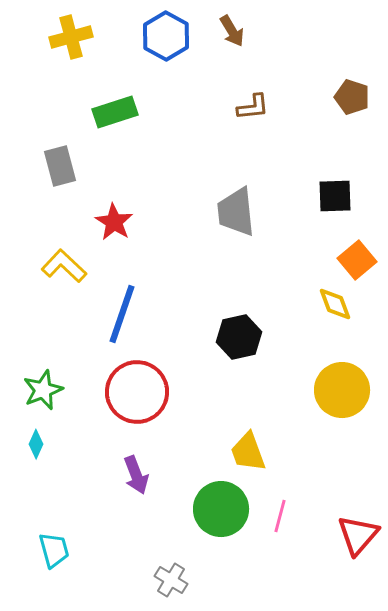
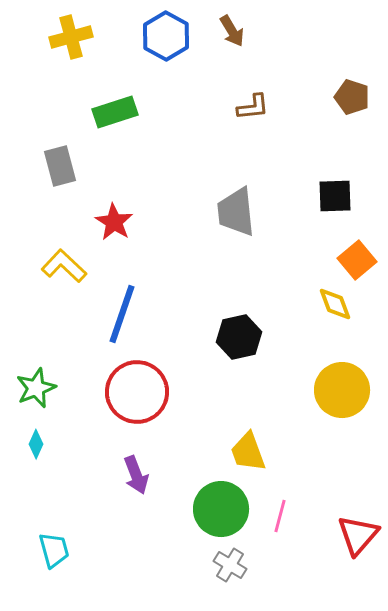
green star: moved 7 px left, 2 px up
gray cross: moved 59 px right, 15 px up
